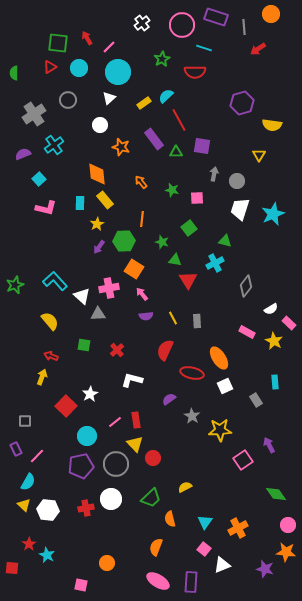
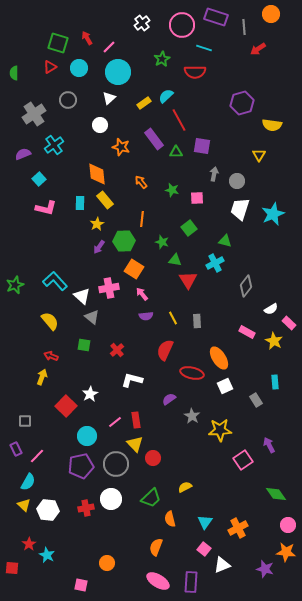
green square at (58, 43): rotated 10 degrees clockwise
gray triangle at (98, 314): moved 6 px left, 3 px down; rotated 42 degrees clockwise
